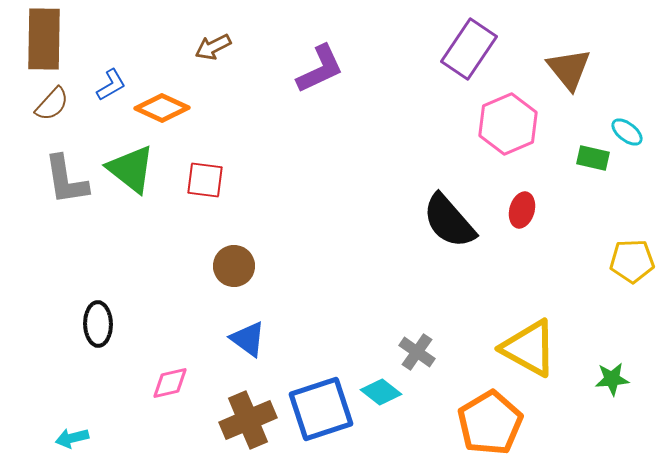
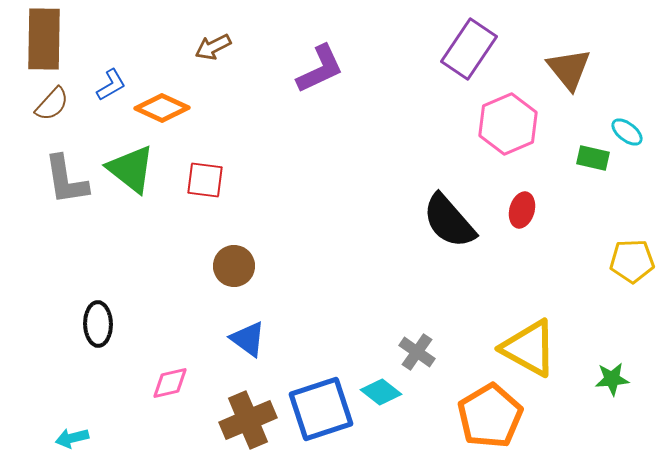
orange pentagon: moved 7 px up
